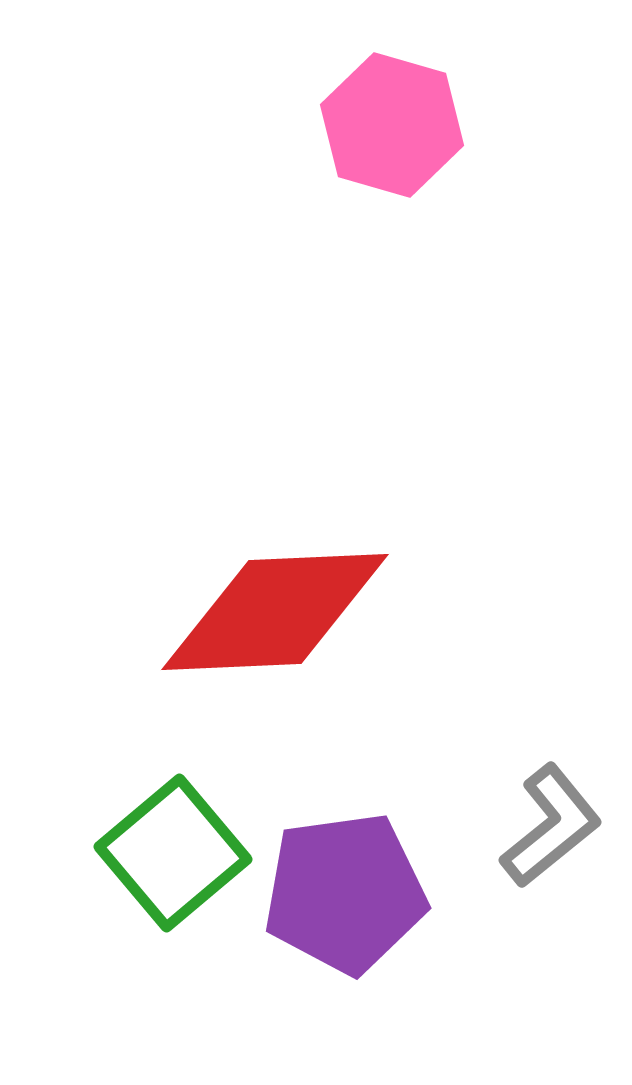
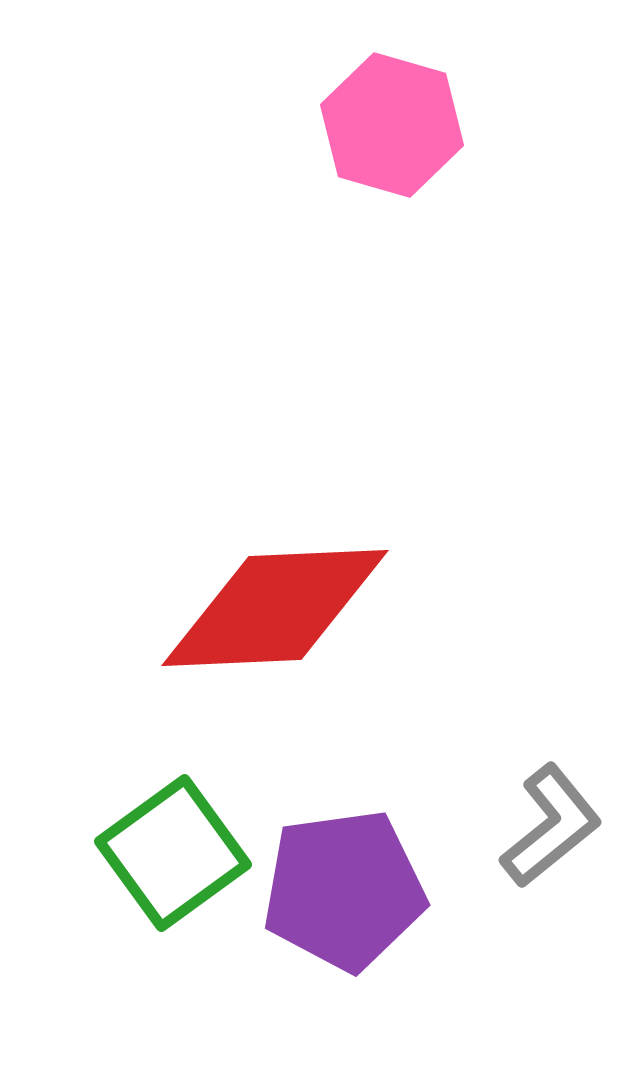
red diamond: moved 4 px up
green square: rotated 4 degrees clockwise
purple pentagon: moved 1 px left, 3 px up
